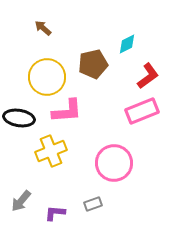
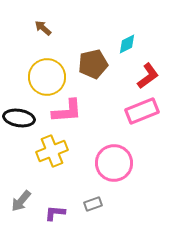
yellow cross: moved 1 px right
